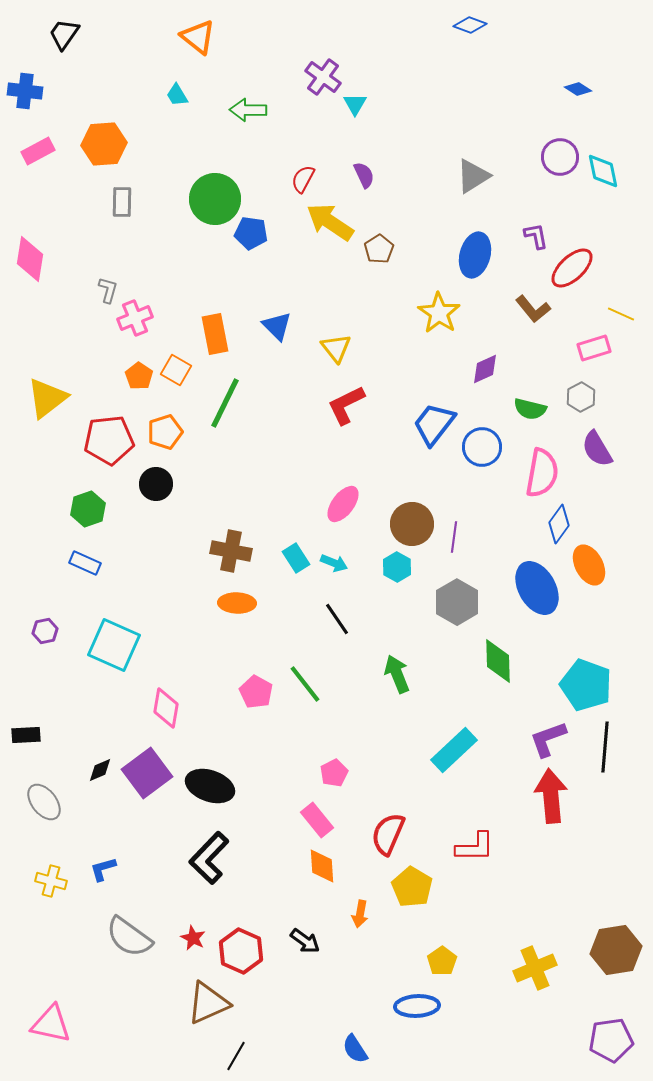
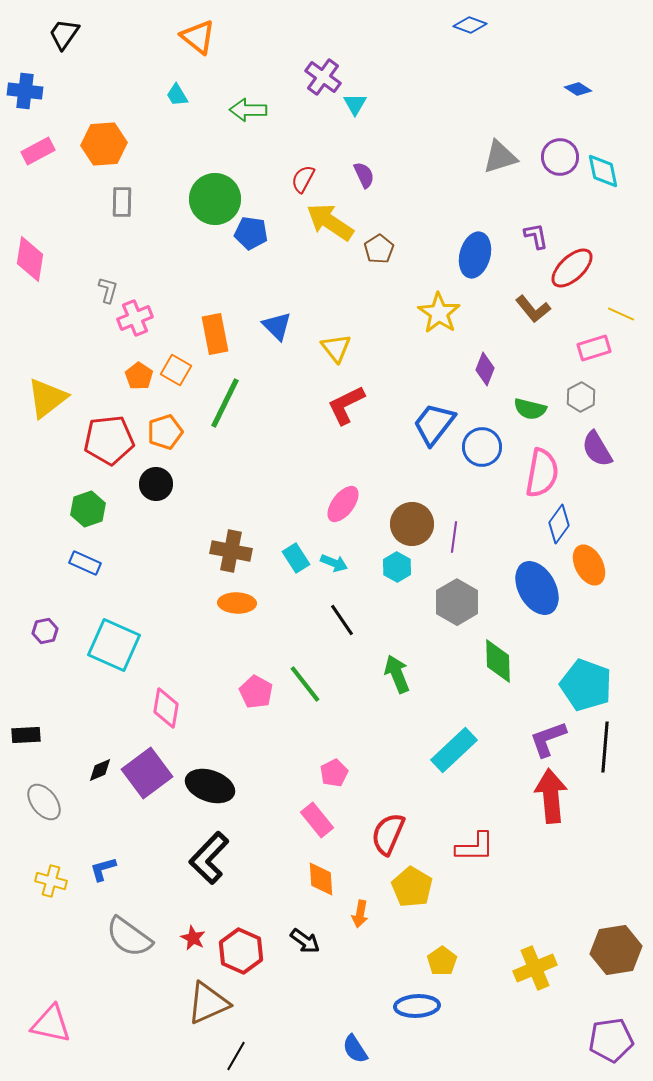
gray triangle at (473, 176): moved 27 px right, 19 px up; rotated 15 degrees clockwise
purple diamond at (485, 369): rotated 44 degrees counterclockwise
black line at (337, 619): moved 5 px right, 1 px down
orange diamond at (322, 866): moved 1 px left, 13 px down
